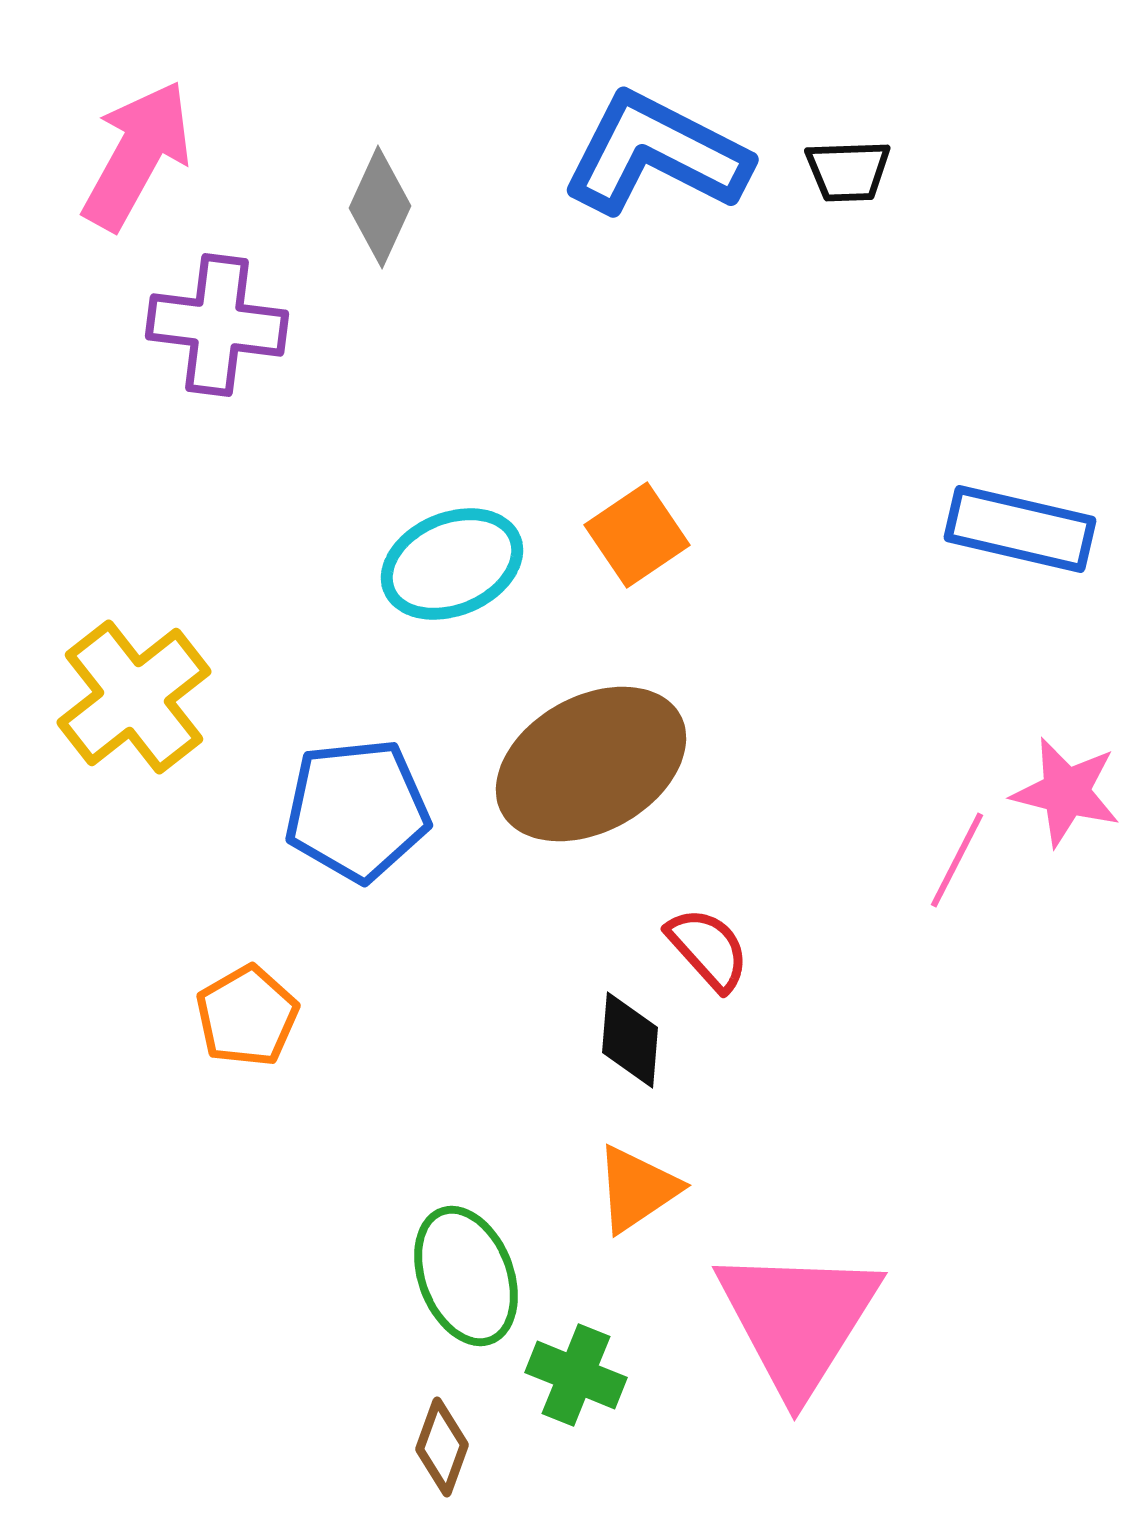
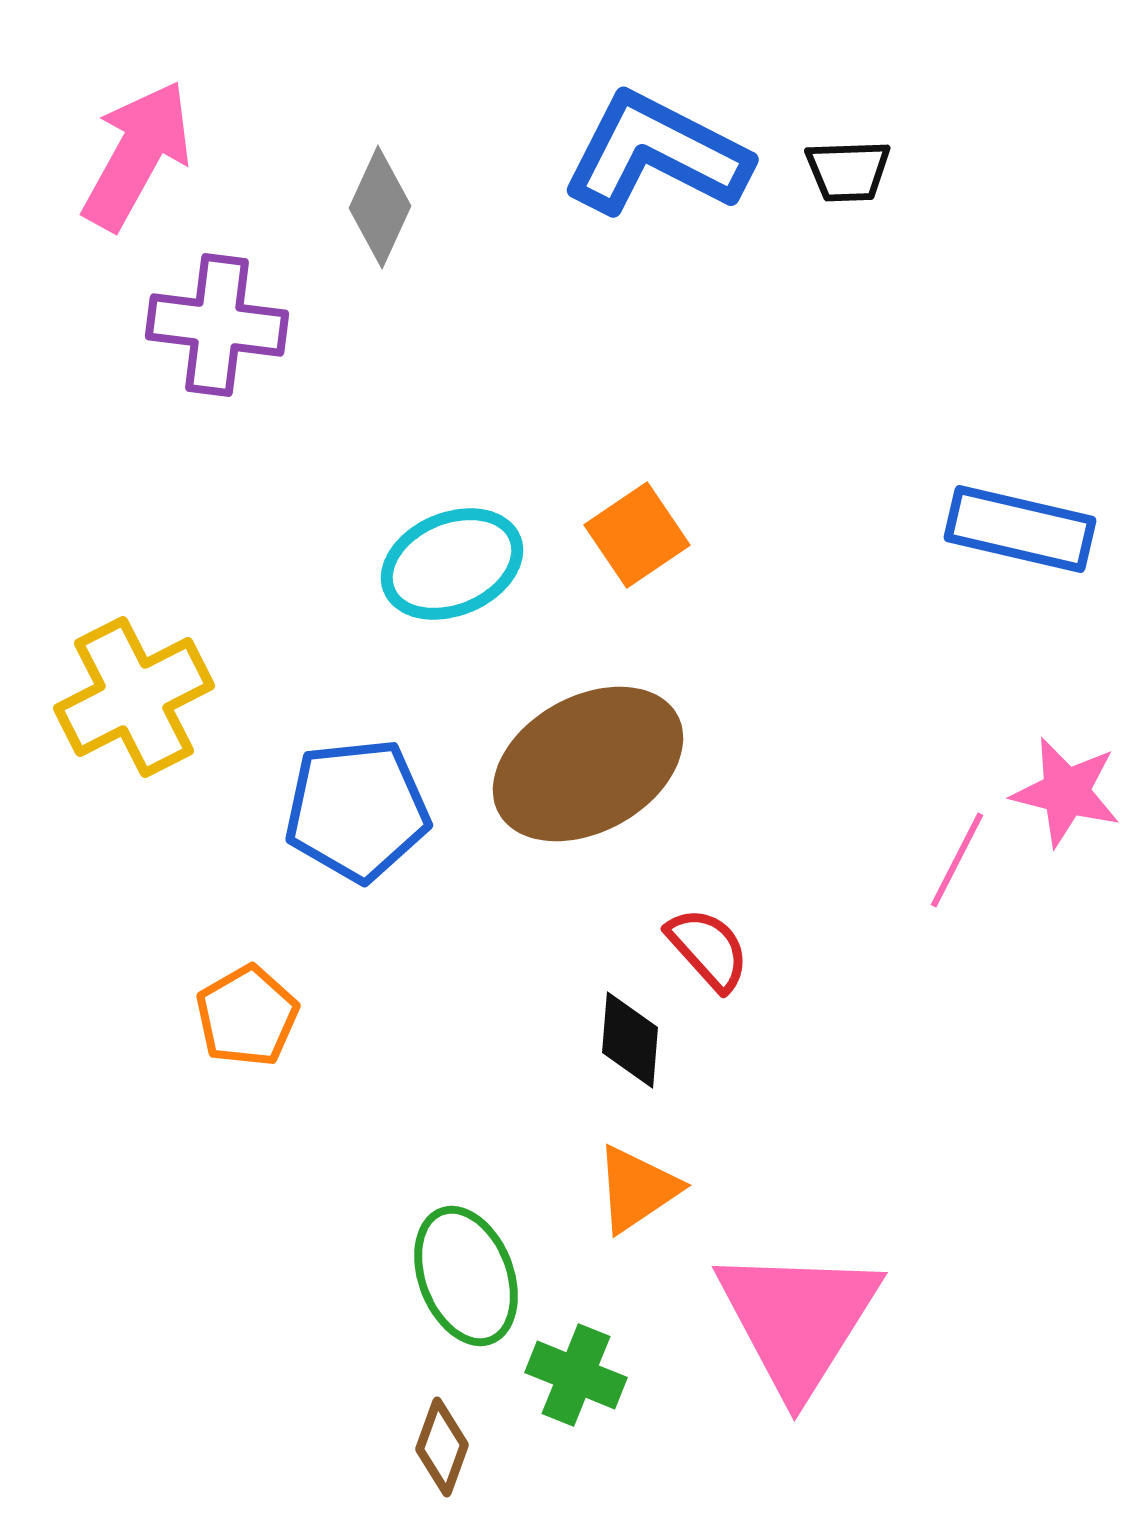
yellow cross: rotated 11 degrees clockwise
brown ellipse: moved 3 px left
